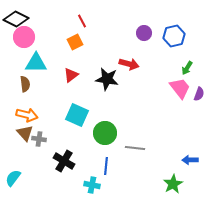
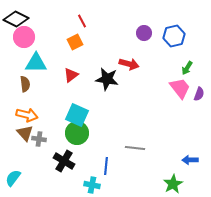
green circle: moved 28 px left
